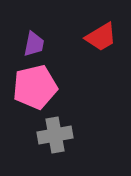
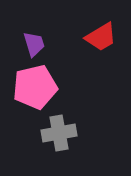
purple trapezoid: rotated 28 degrees counterclockwise
gray cross: moved 4 px right, 2 px up
